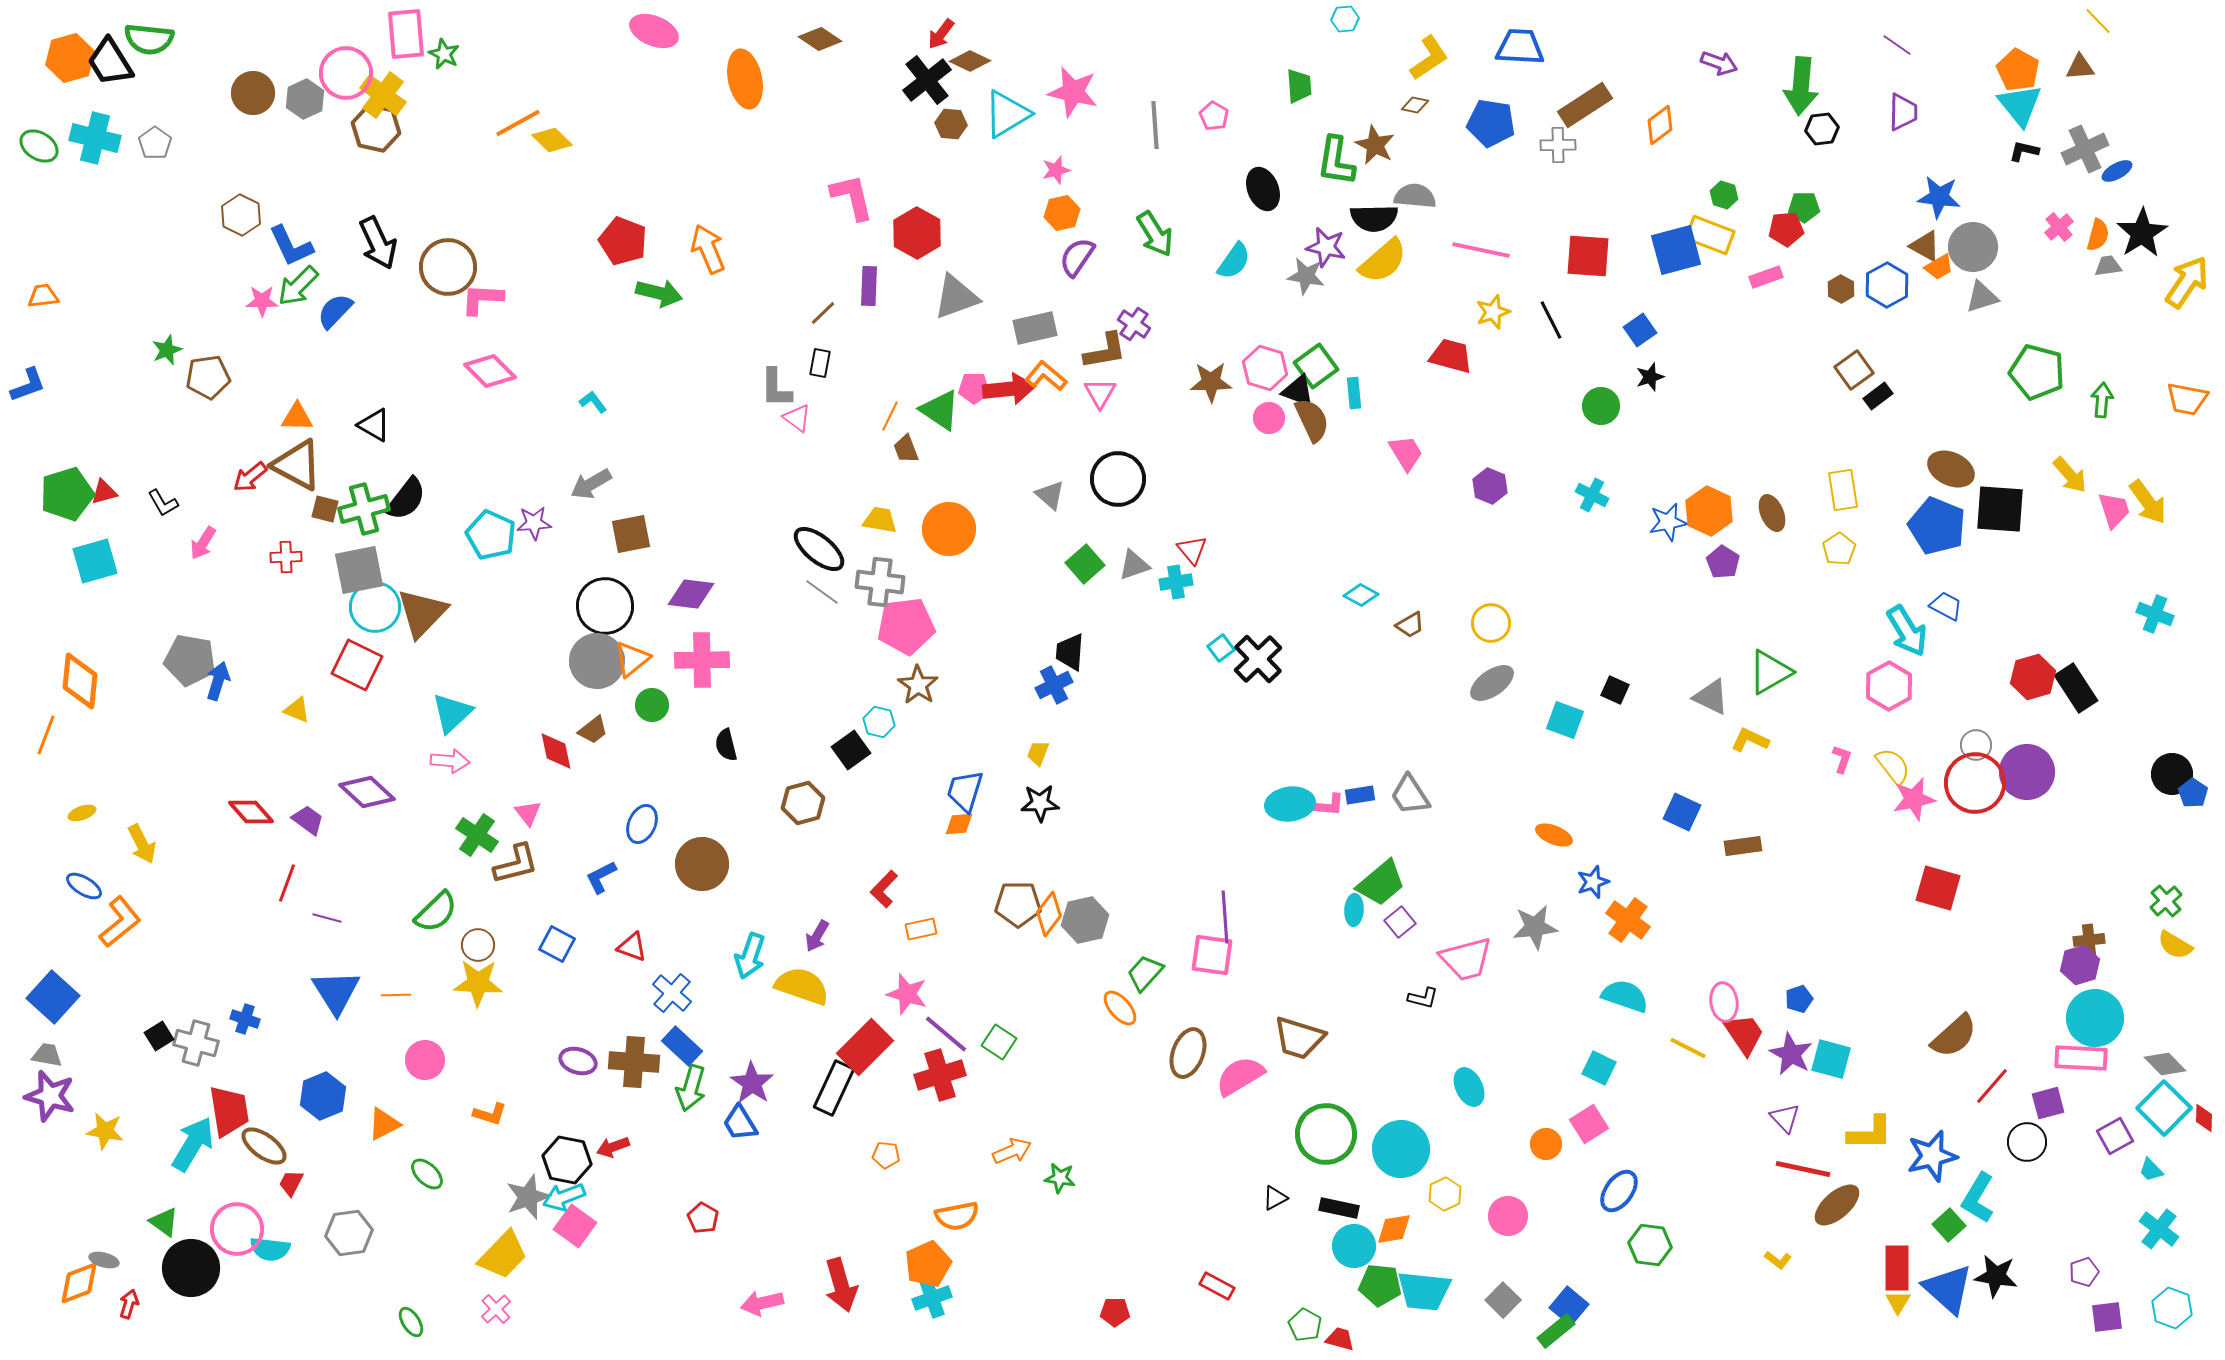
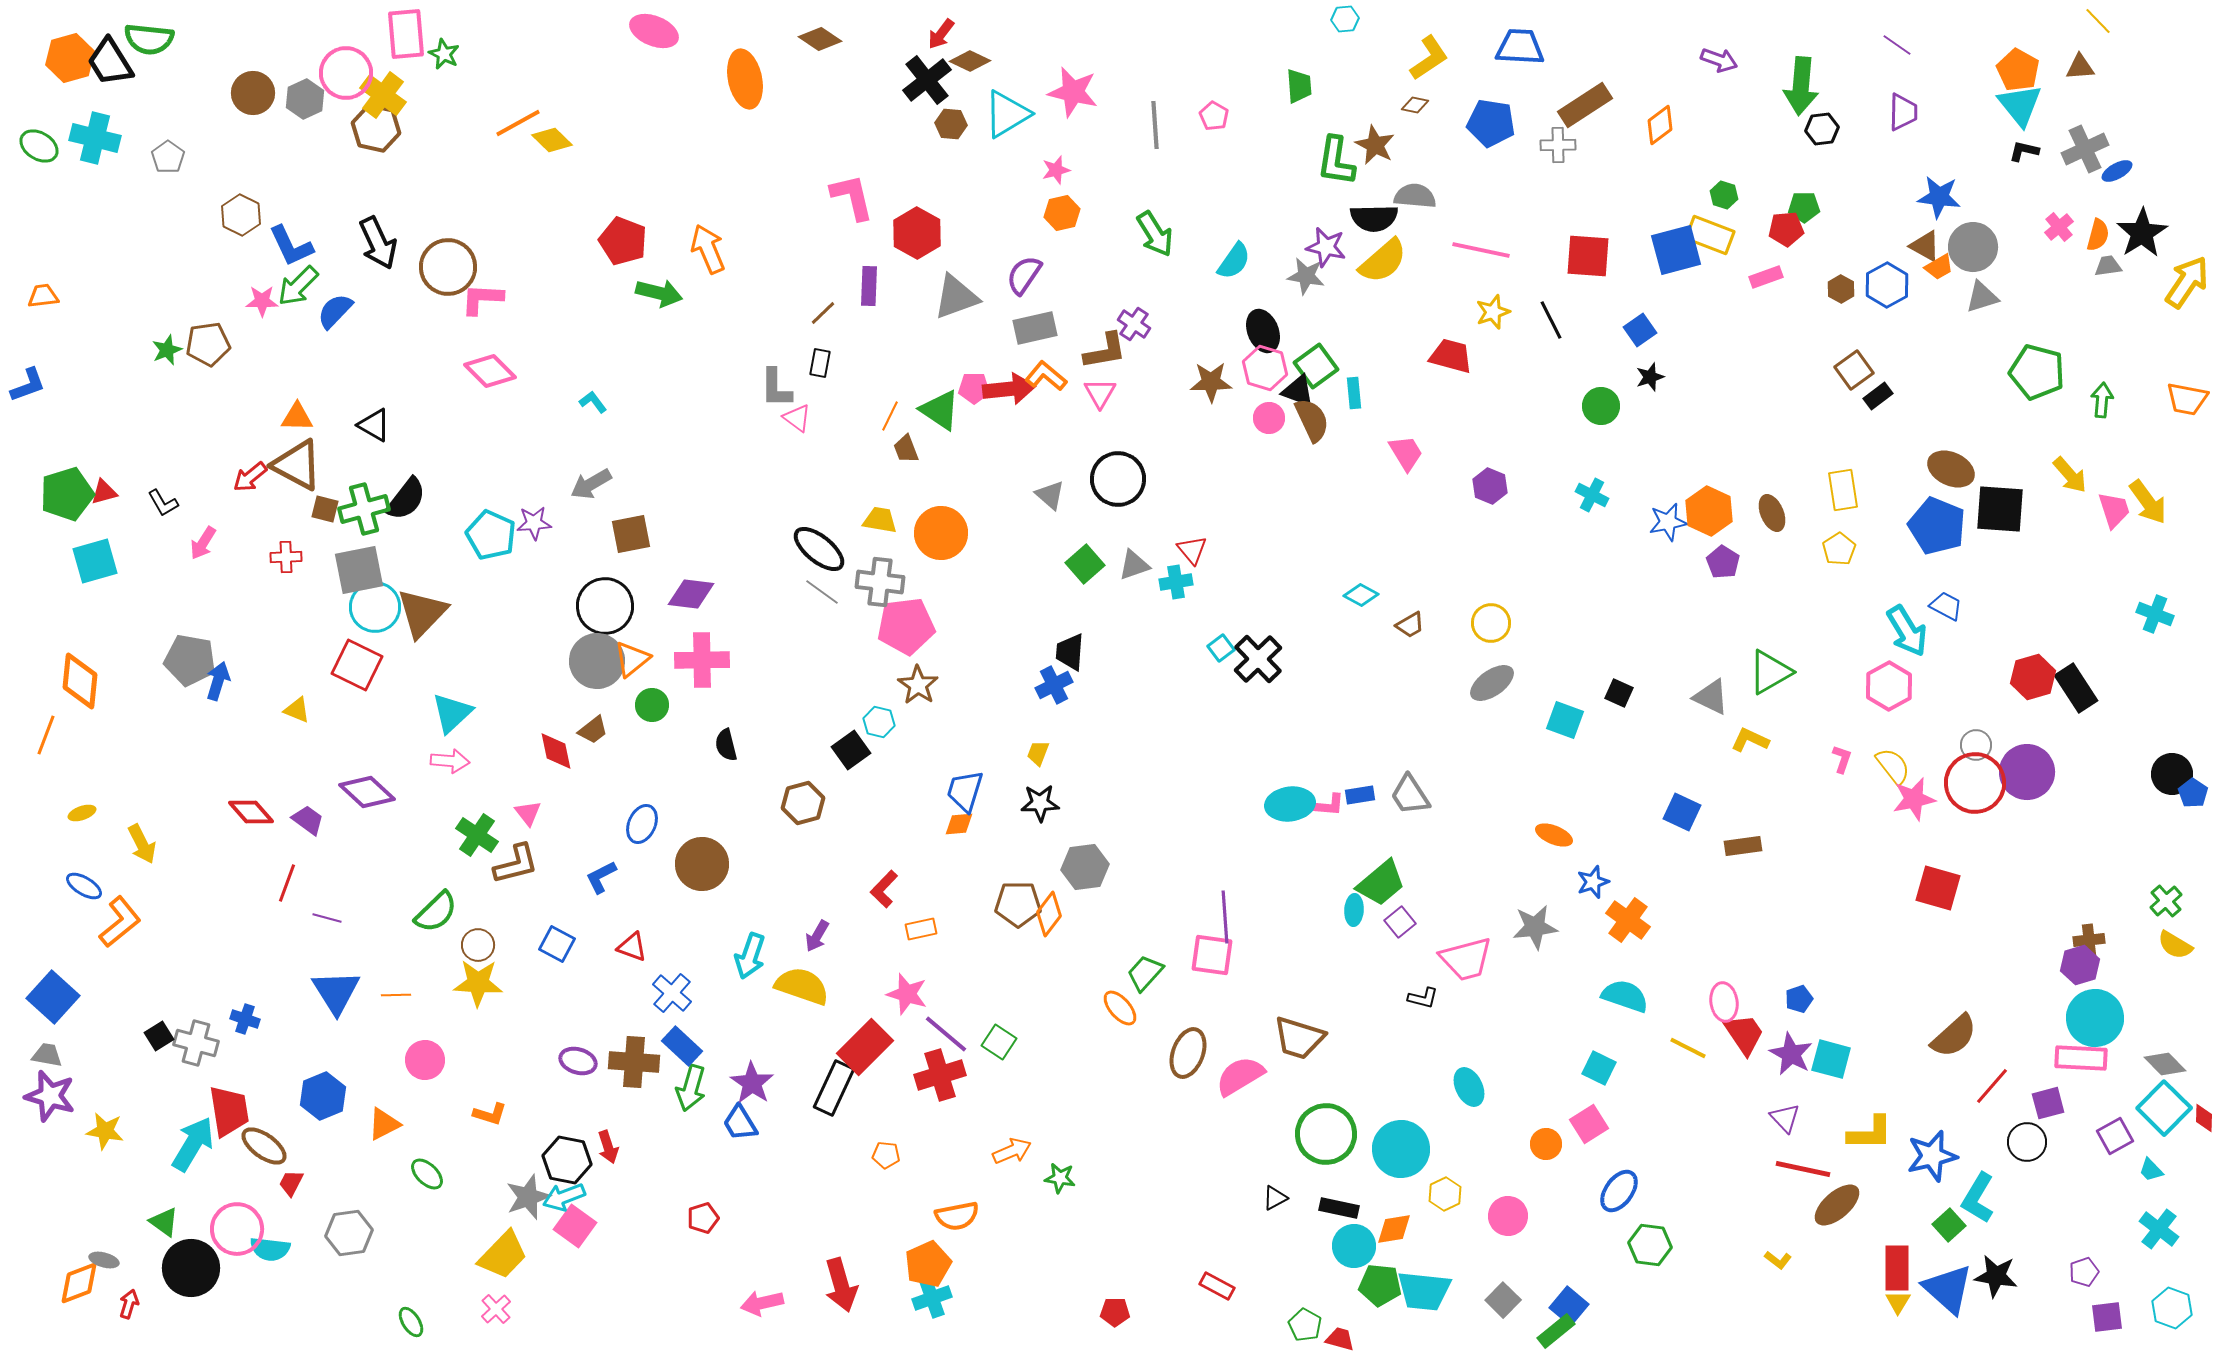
purple arrow at (1719, 63): moved 3 px up
gray pentagon at (155, 143): moved 13 px right, 14 px down
black ellipse at (1263, 189): moved 142 px down
purple semicircle at (1077, 257): moved 53 px left, 18 px down
brown pentagon at (208, 377): moved 33 px up
orange circle at (949, 529): moved 8 px left, 4 px down
black square at (1615, 690): moved 4 px right, 3 px down
gray hexagon at (1085, 920): moved 53 px up; rotated 6 degrees clockwise
red arrow at (613, 1147): moved 5 px left; rotated 88 degrees counterclockwise
red pentagon at (703, 1218): rotated 24 degrees clockwise
